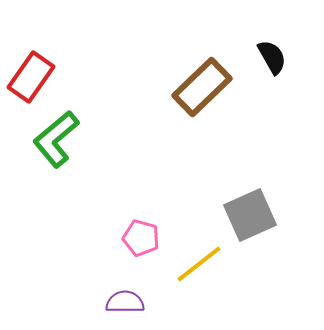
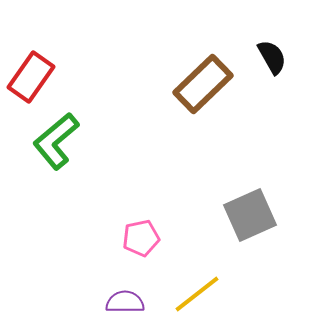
brown rectangle: moved 1 px right, 3 px up
green L-shape: moved 2 px down
pink pentagon: rotated 27 degrees counterclockwise
yellow line: moved 2 px left, 30 px down
